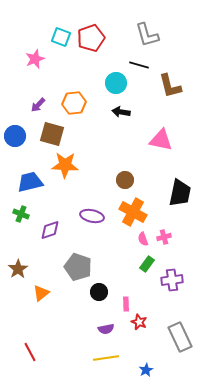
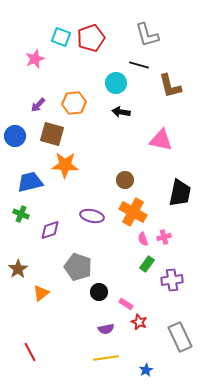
pink rectangle: rotated 56 degrees counterclockwise
